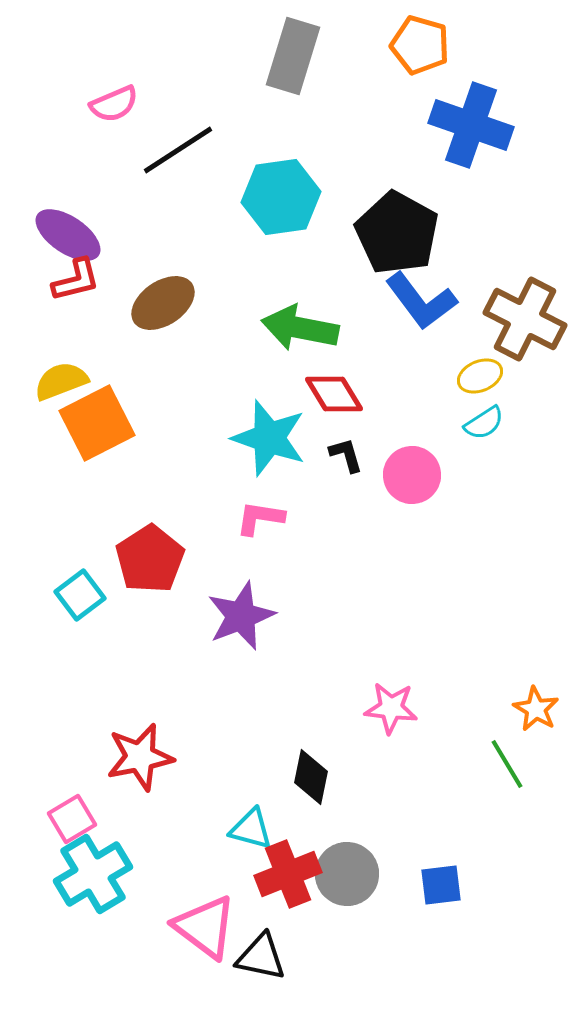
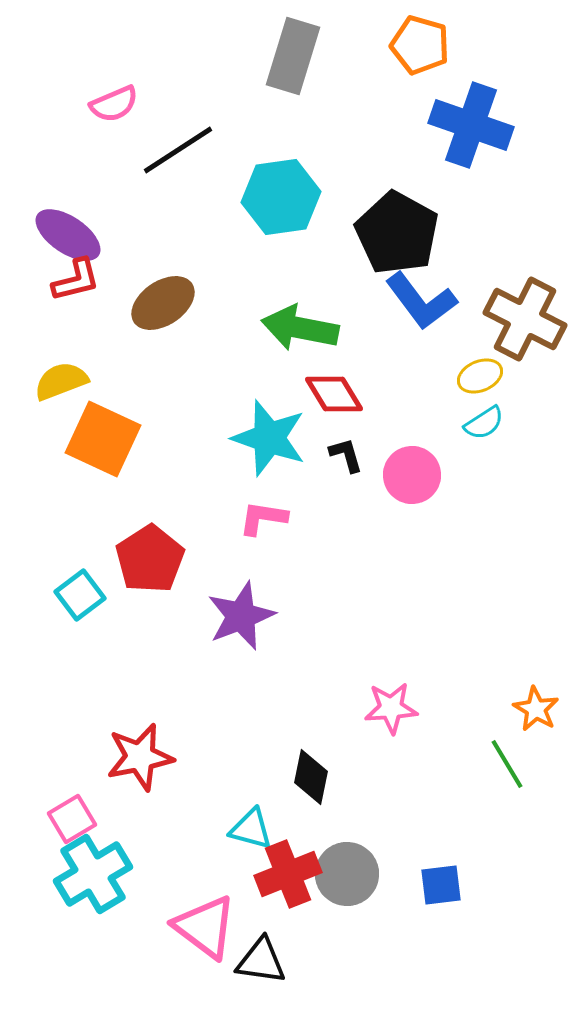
orange square: moved 6 px right, 16 px down; rotated 38 degrees counterclockwise
pink L-shape: moved 3 px right
pink star: rotated 10 degrees counterclockwise
black triangle: moved 4 px down; rotated 4 degrees counterclockwise
